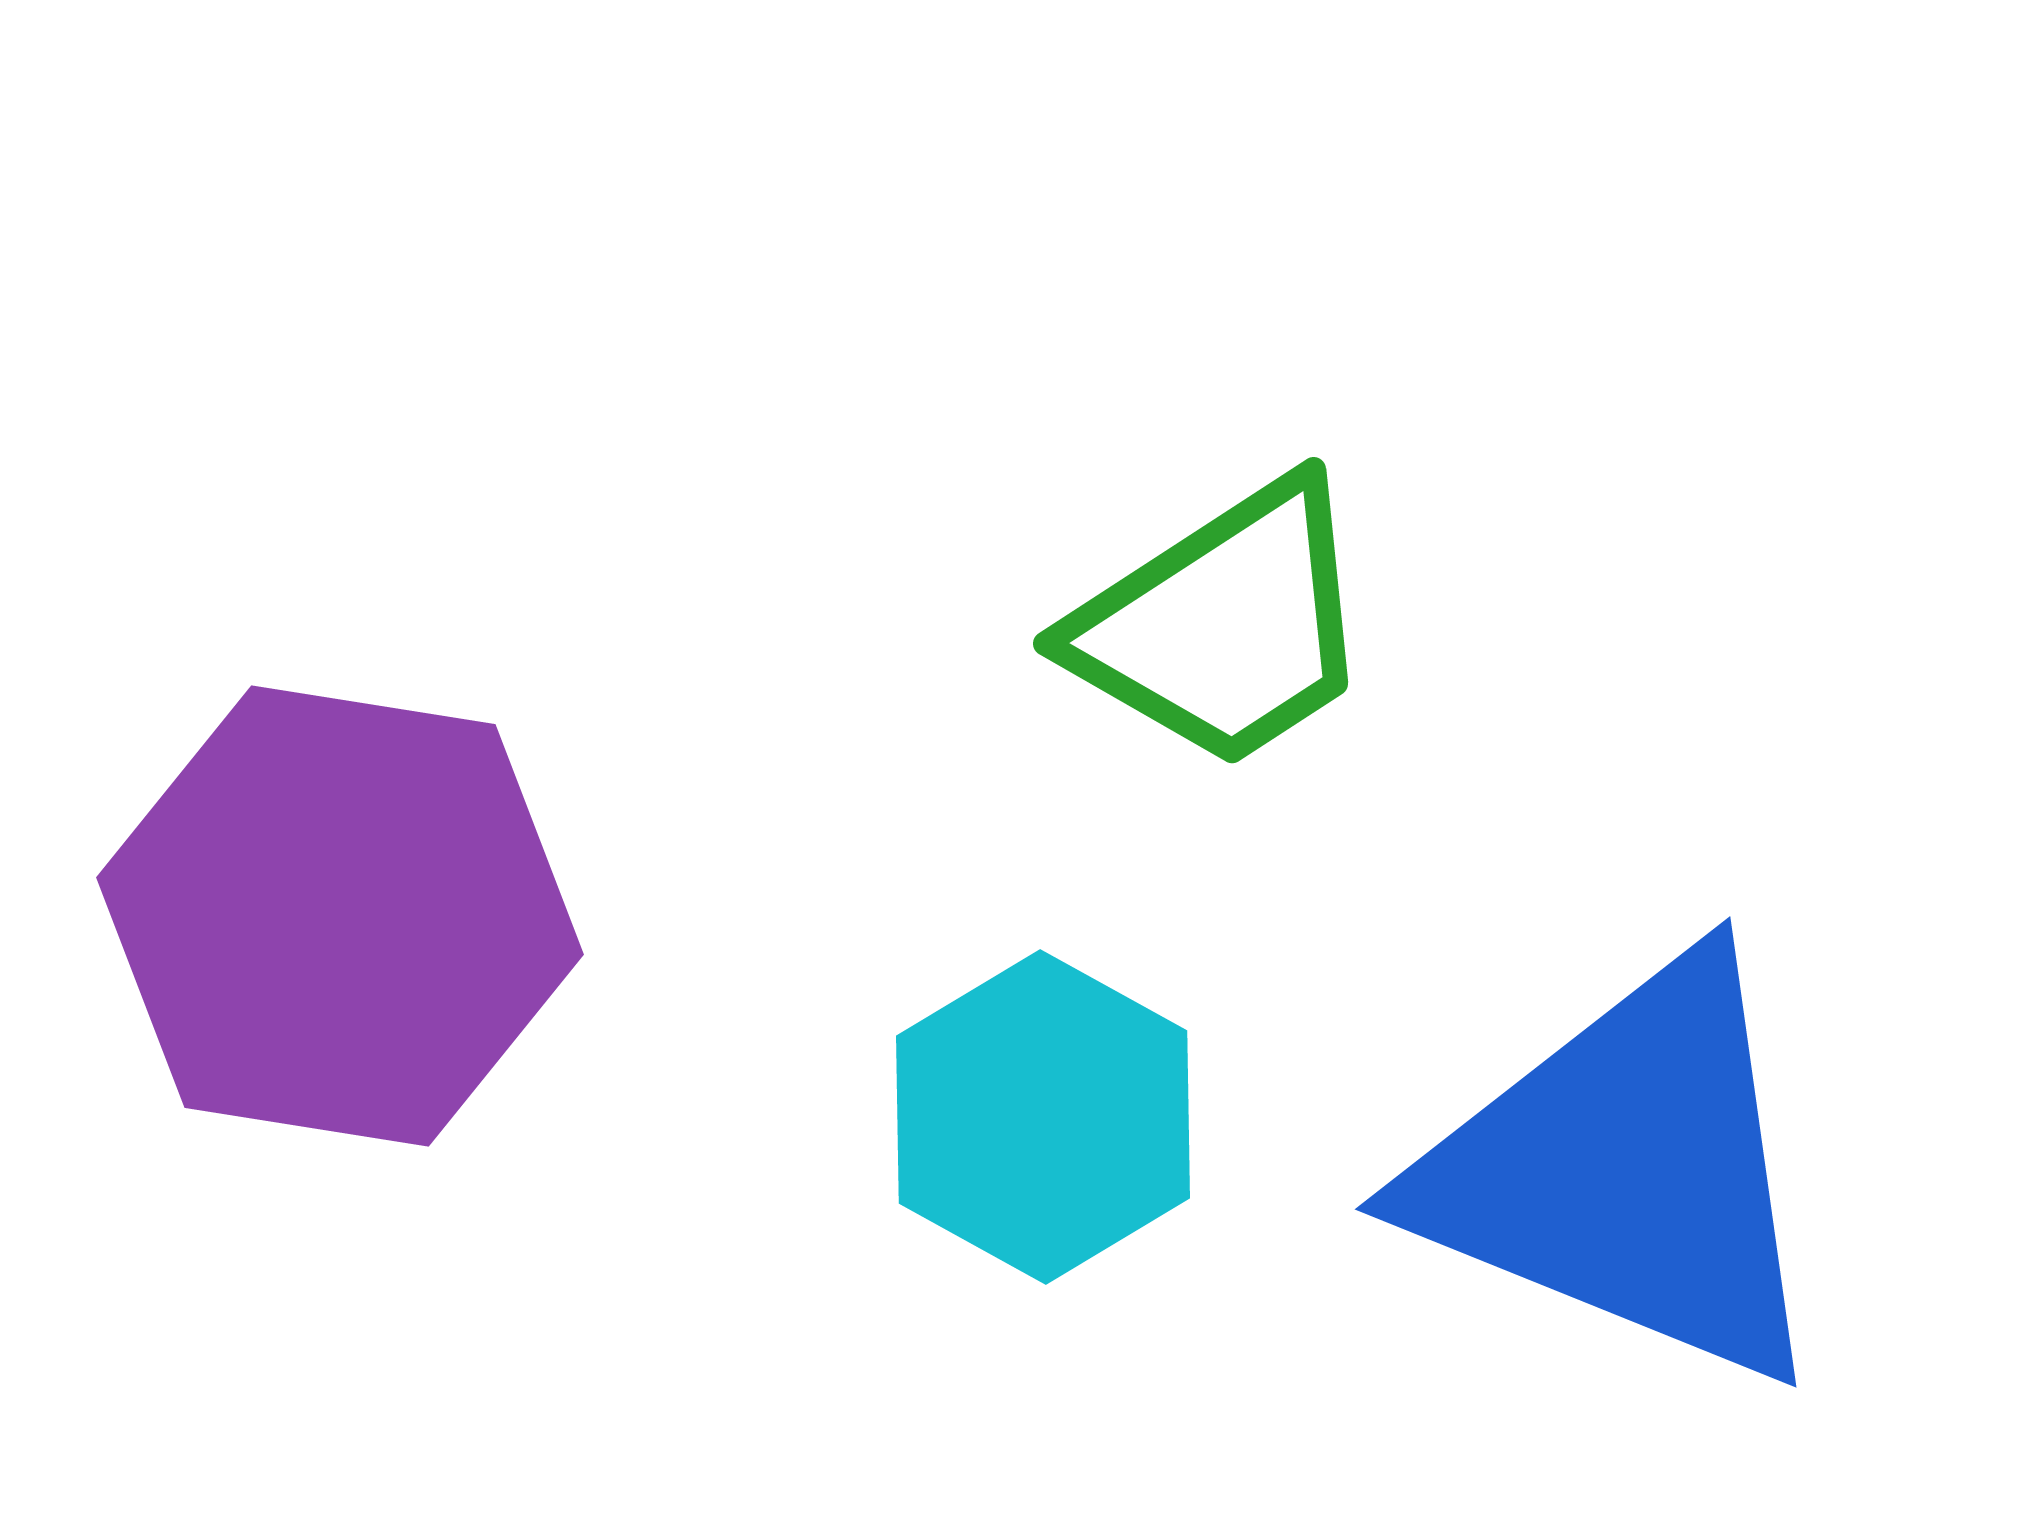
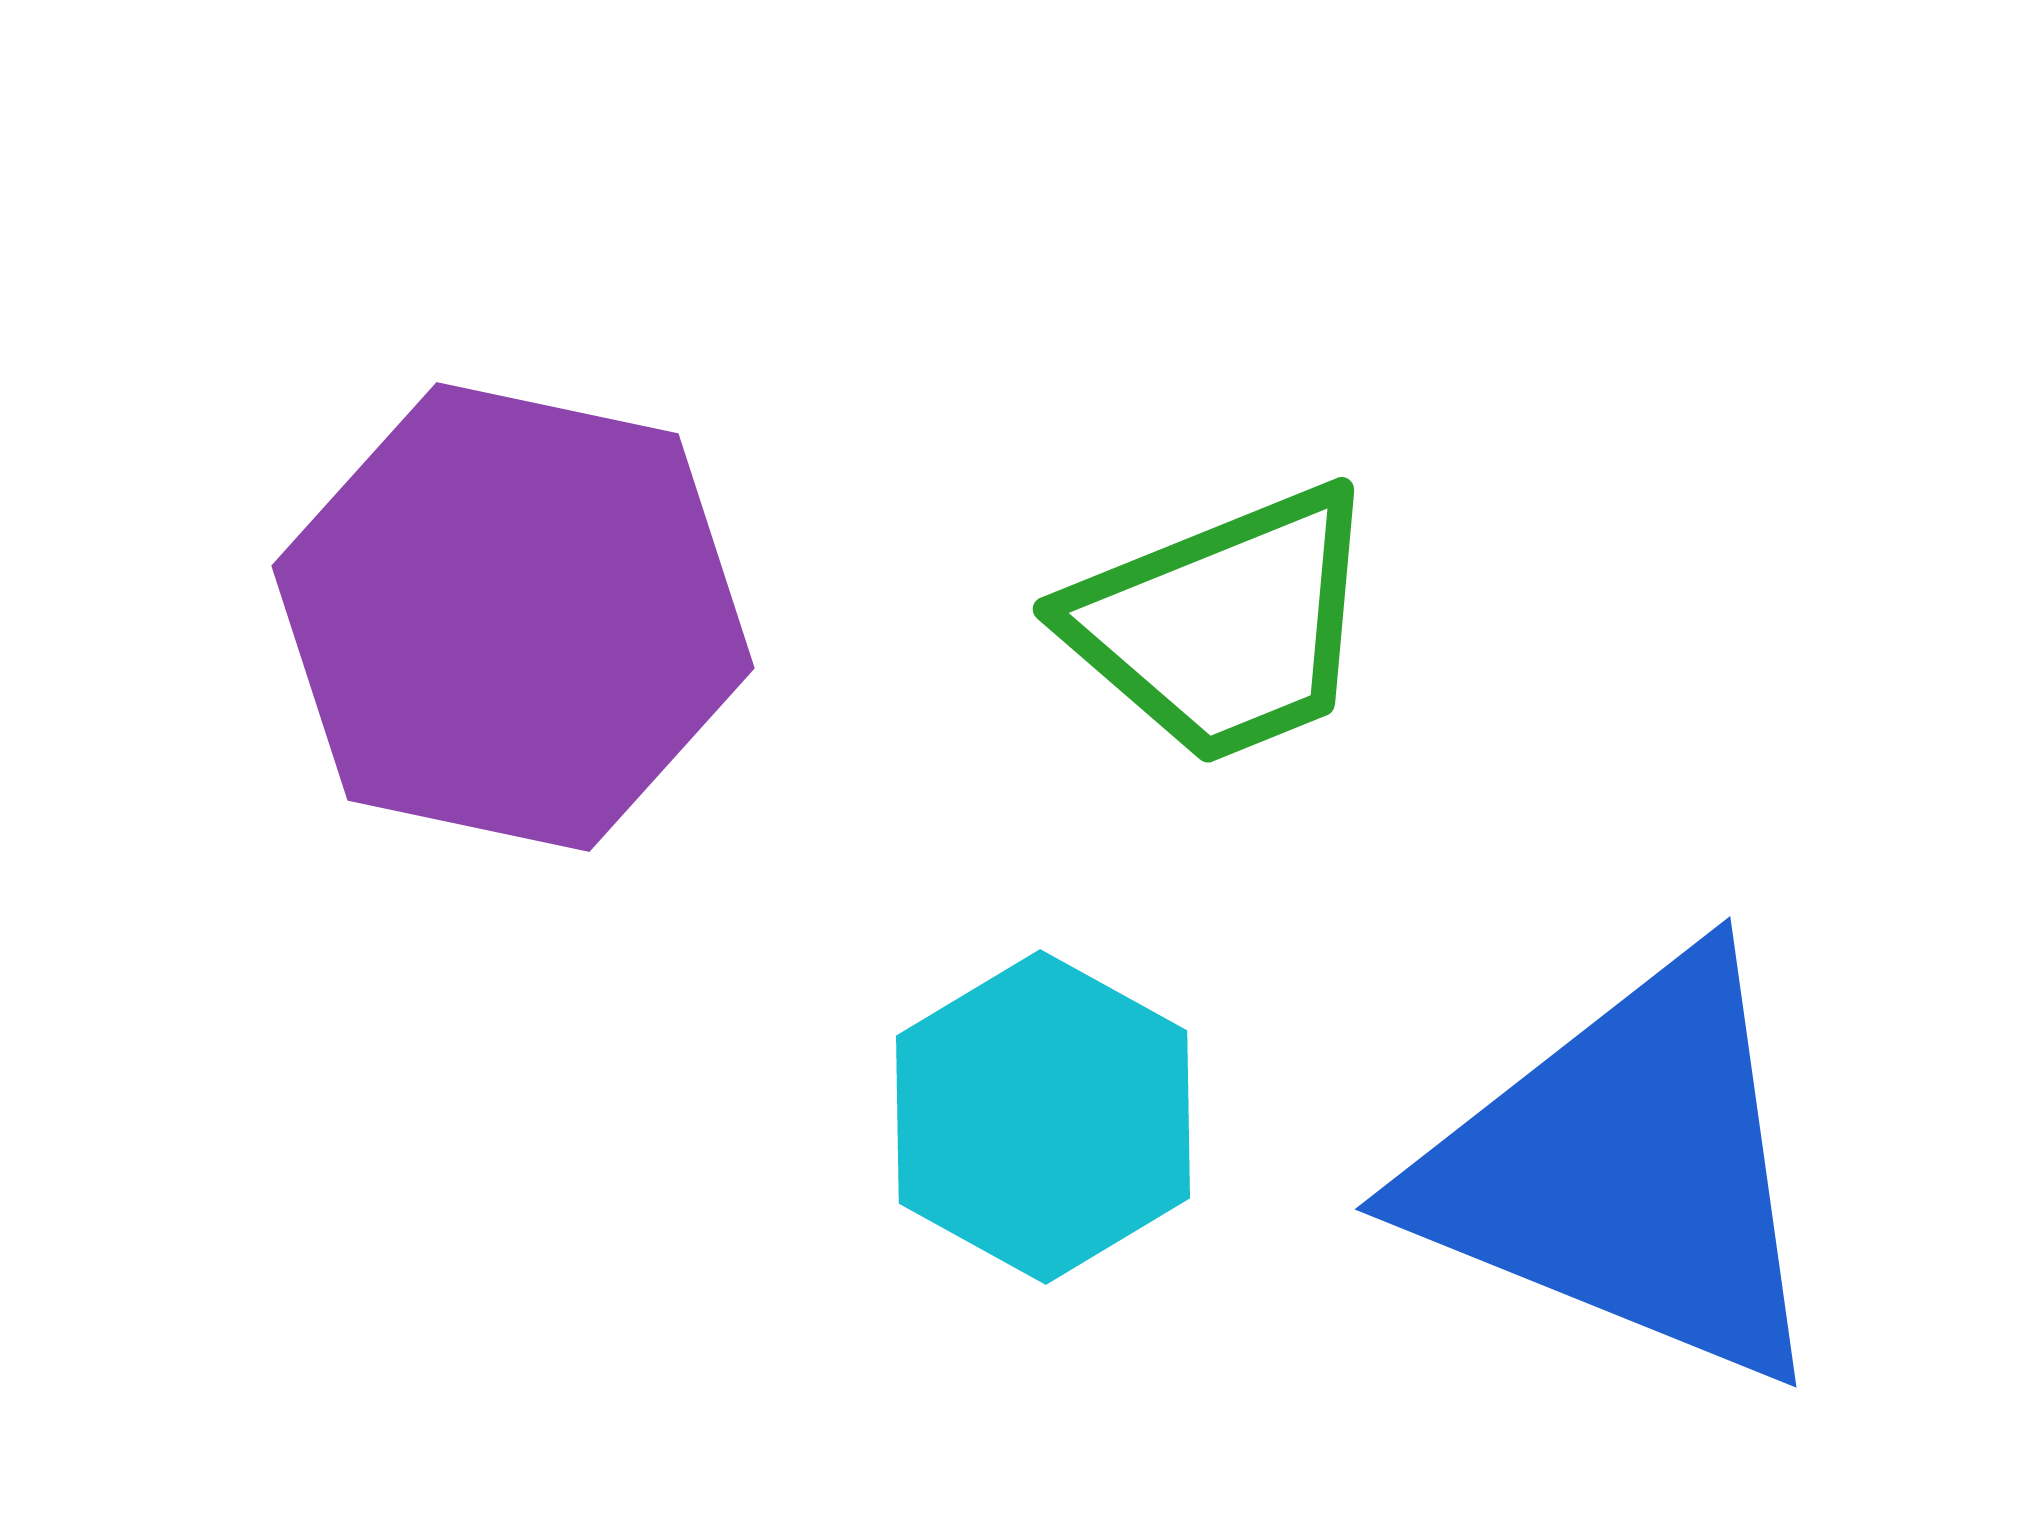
green trapezoid: rotated 11 degrees clockwise
purple hexagon: moved 173 px right, 299 px up; rotated 3 degrees clockwise
